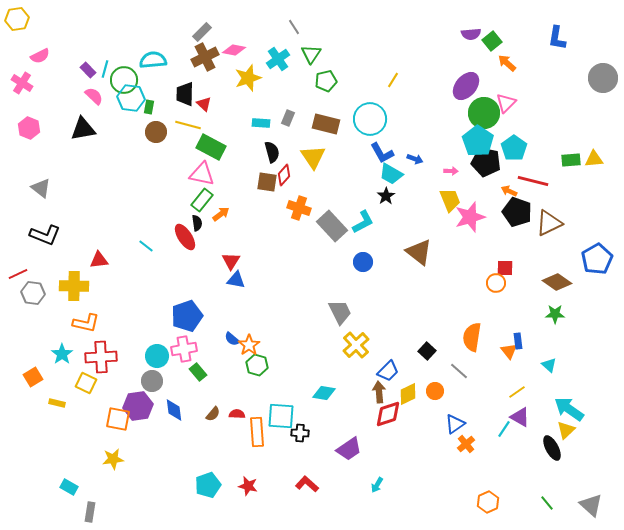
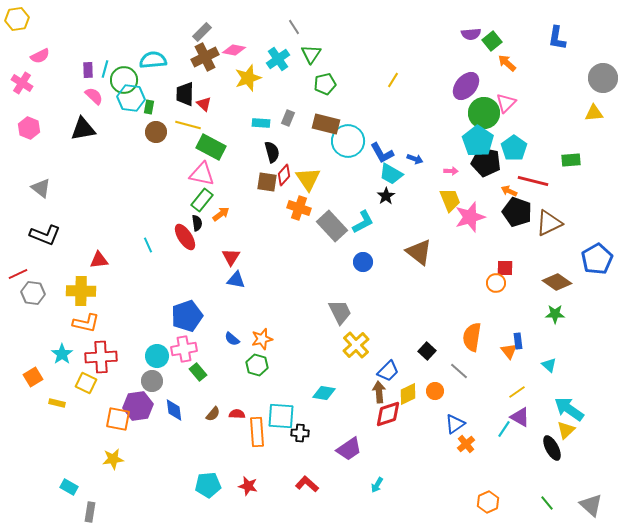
purple rectangle at (88, 70): rotated 42 degrees clockwise
green pentagon at (326, 81): moved 1 px left, 3 px down
cyan circle at (370, 119): moved 22 px left, 22 px down
yellow triangle at (313, 157): moved 5 px left, 22 px down
yellow triangle at (594, 159): moved 46 px up
cyan line at (146, 246): moved 2 px right, 1 px up; rotated 28 degrees clockwise
red triangle at (231, 261): moved 4 px up
yellow cross at (74, 286): moved 7 px right, 5 px down
orange star at (249, 345): moved 13 px right, 6 px up; rotated 20 degrees clockwise
cyan pentagon at (208, 485): rotated 15 degrees clockwise
